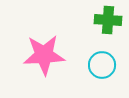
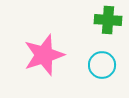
pink star: rotated 15 degrees counterclockwise
